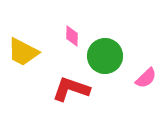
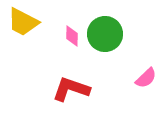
yellow trapezoid: moved 30 px up
green circle: moved 22 px up
